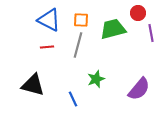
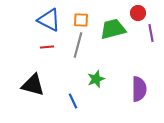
purple semicircle: rotated 40 degrees counterclockwise
blue line: moved 2 px down
